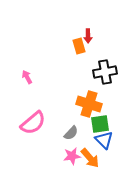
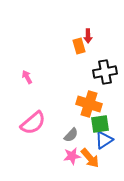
gray semicircle: moved 2 px down
blue triangle: rotated 42 degrees clockwise
